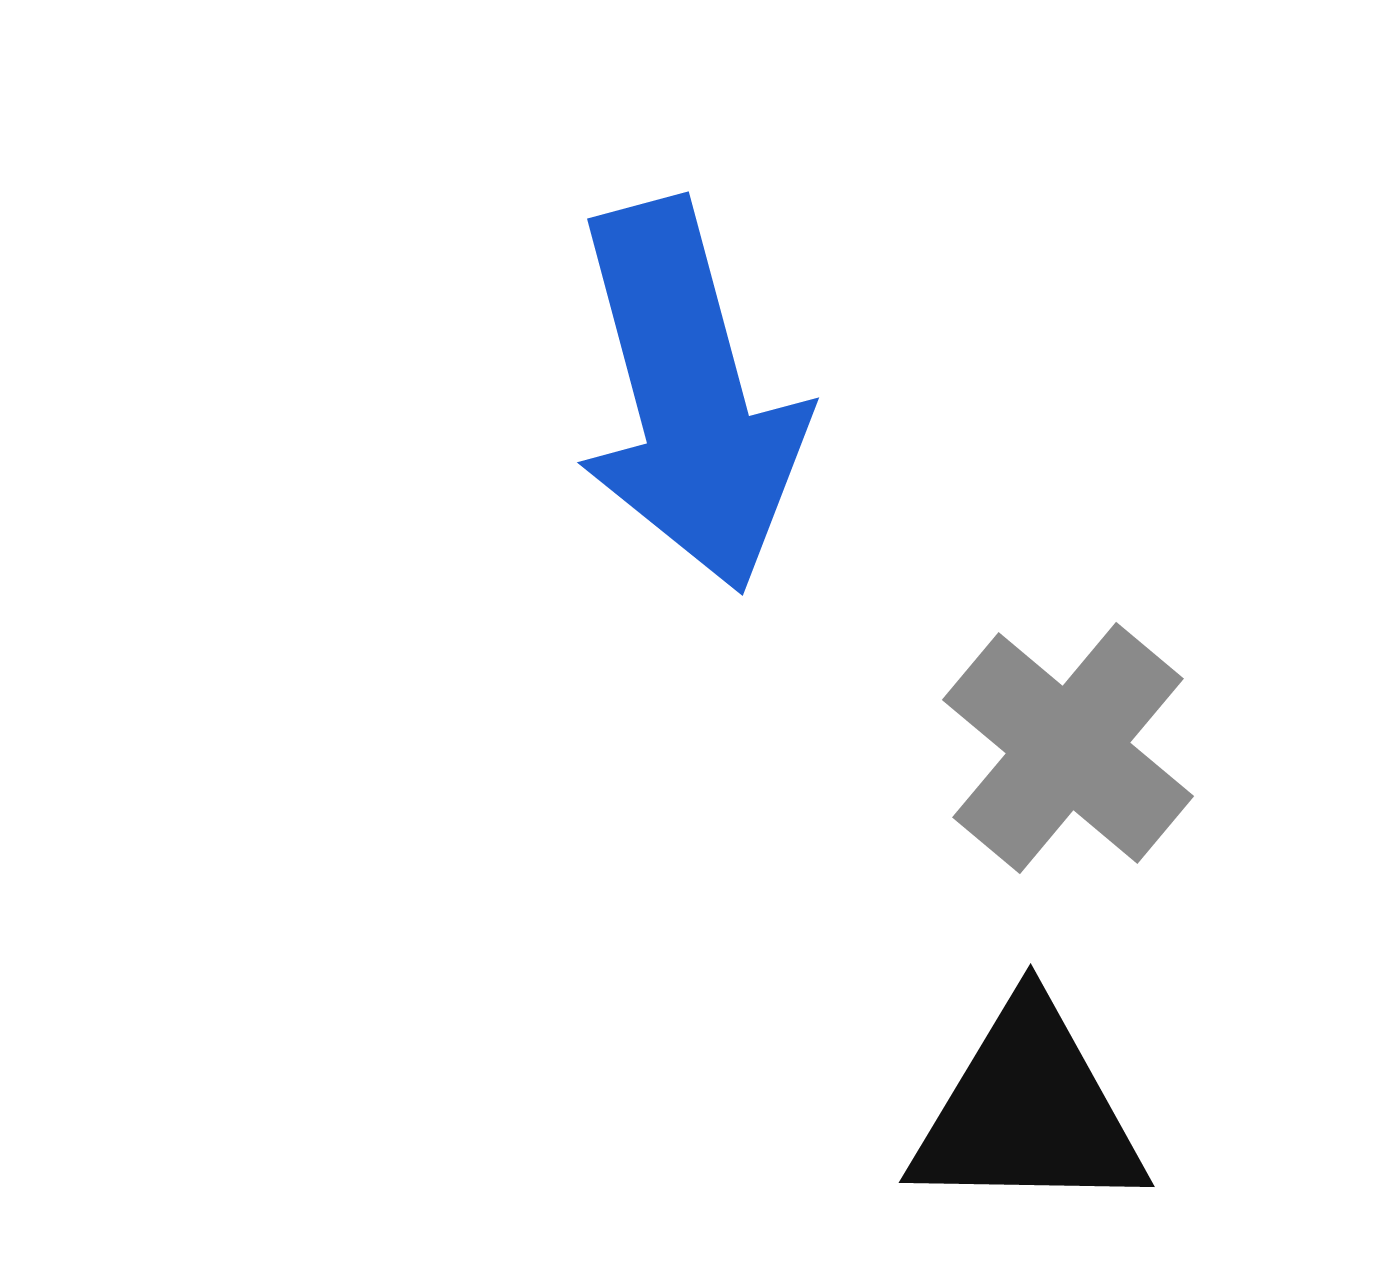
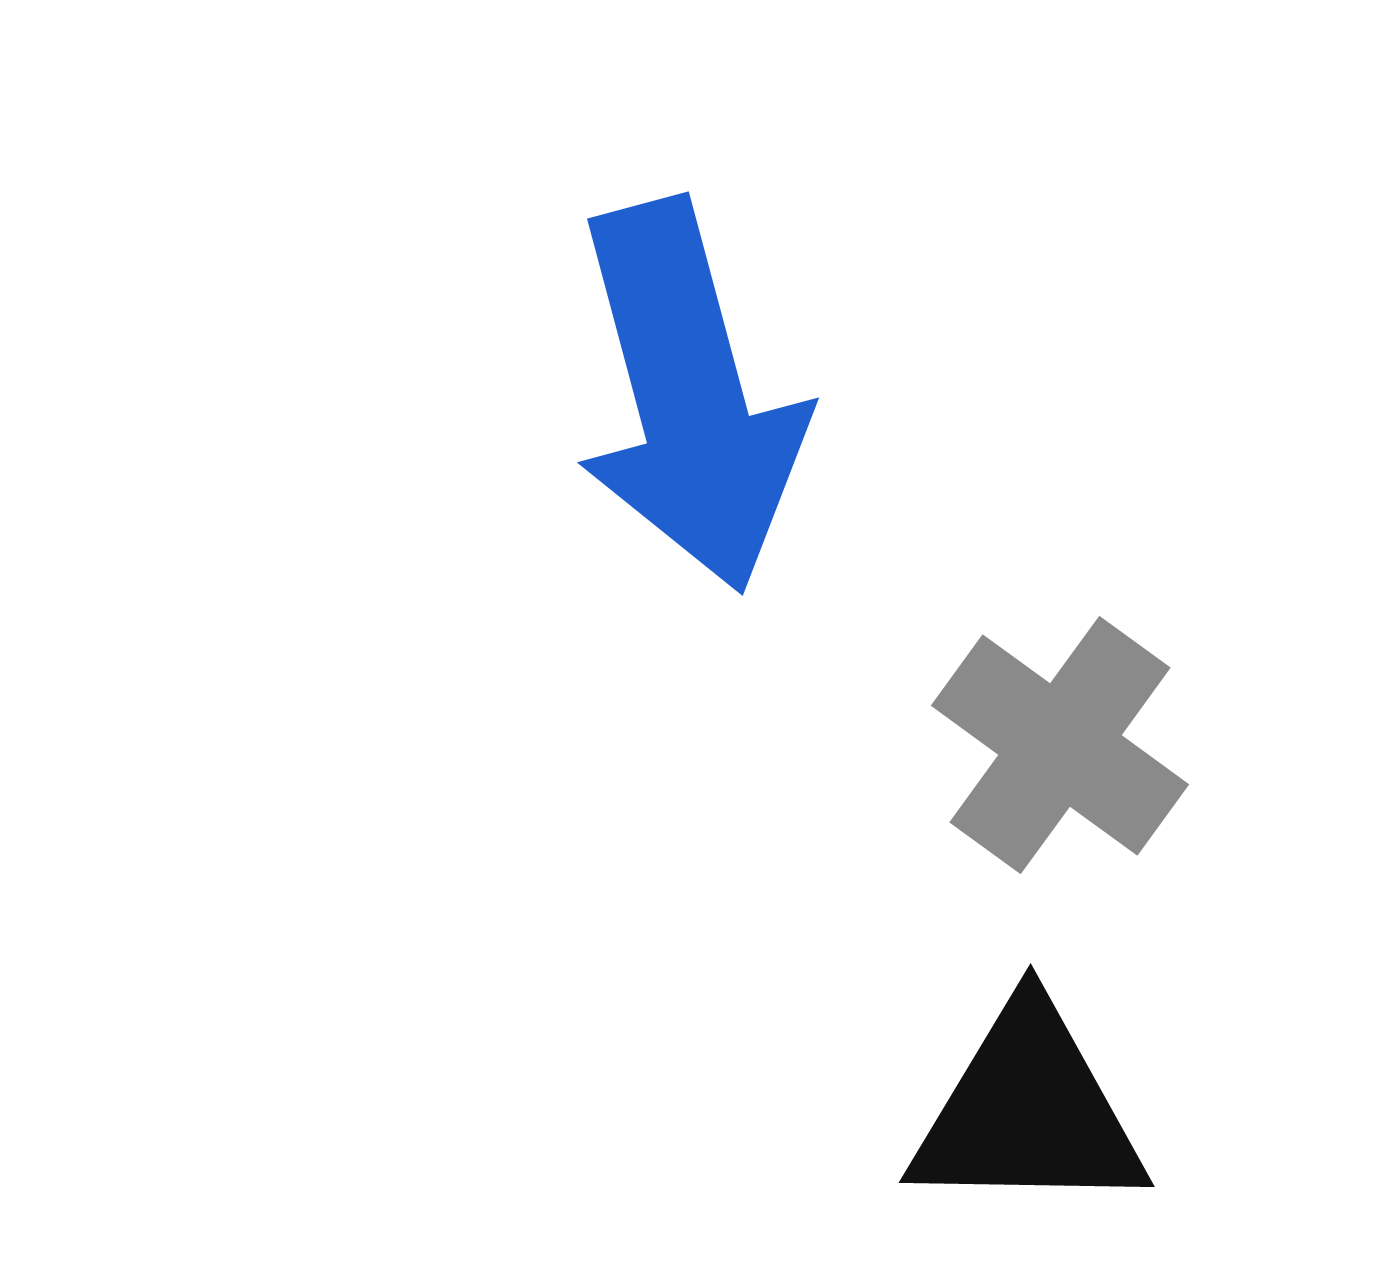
gray cross: moved 8 px left, 3 px up; rotated 4 degrees counterclockwise
